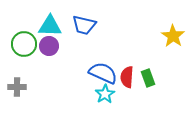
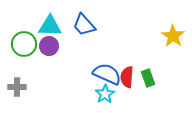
blue trapezoid: rotated 35 degrees clockwise
blue semicircle: moved 4 px right, 1 px down
